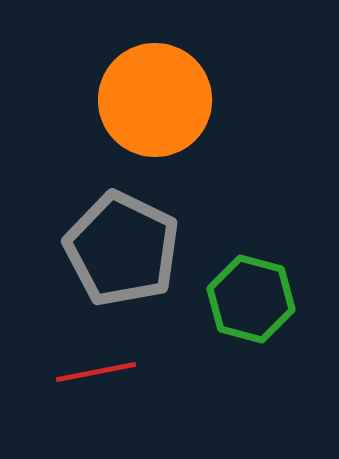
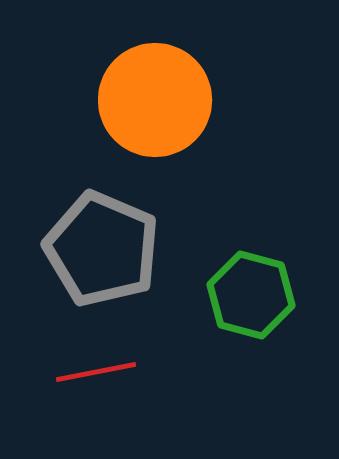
gray pentagon: moved 20 px left; rotated 3 degrees counterclockwise
green hexagon: moved 4 px up
